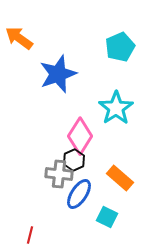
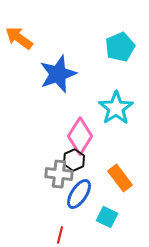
orange rectangle: rotated 12 degrees clockwise
red line: moved 30 px right
